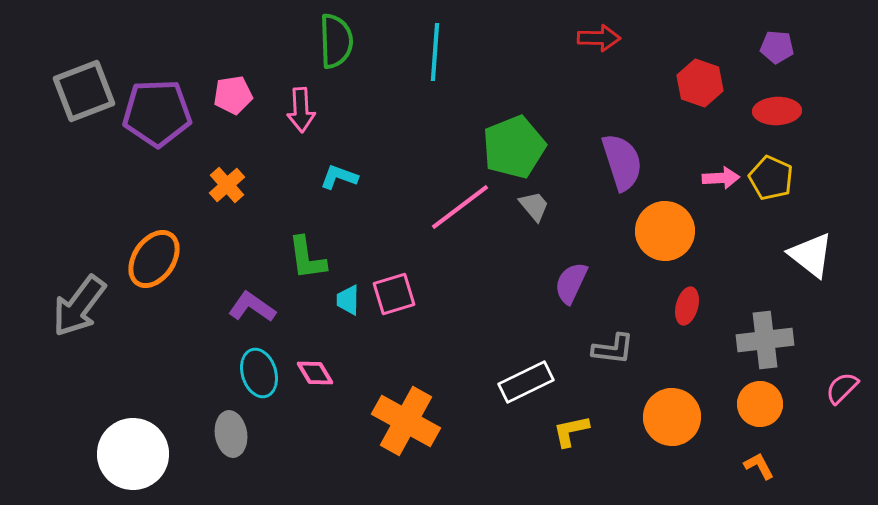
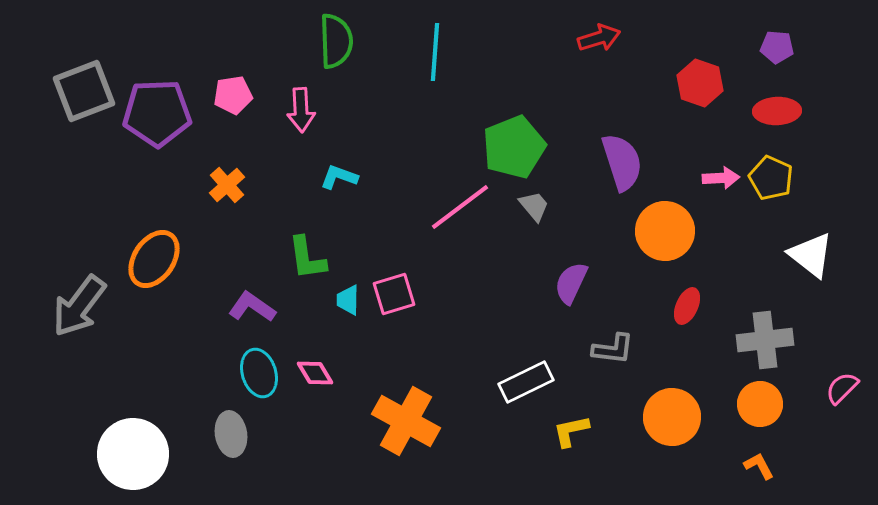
red arrow at (599, 38): rotated 18 degrees counterclockwise
red ellipse at (687, 306): rotated 9 degrees clockwise
